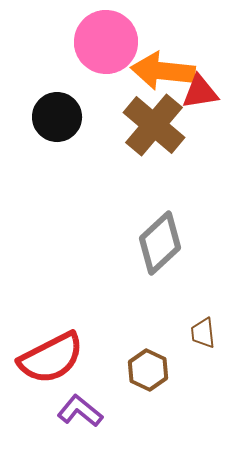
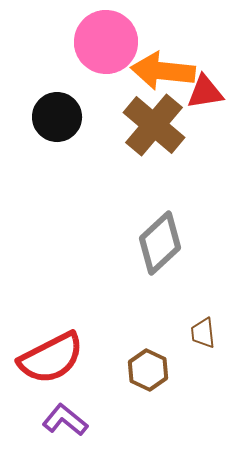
red triangle: moved 5 px right
purple L-shape: moved 15 px left, 9 px down
